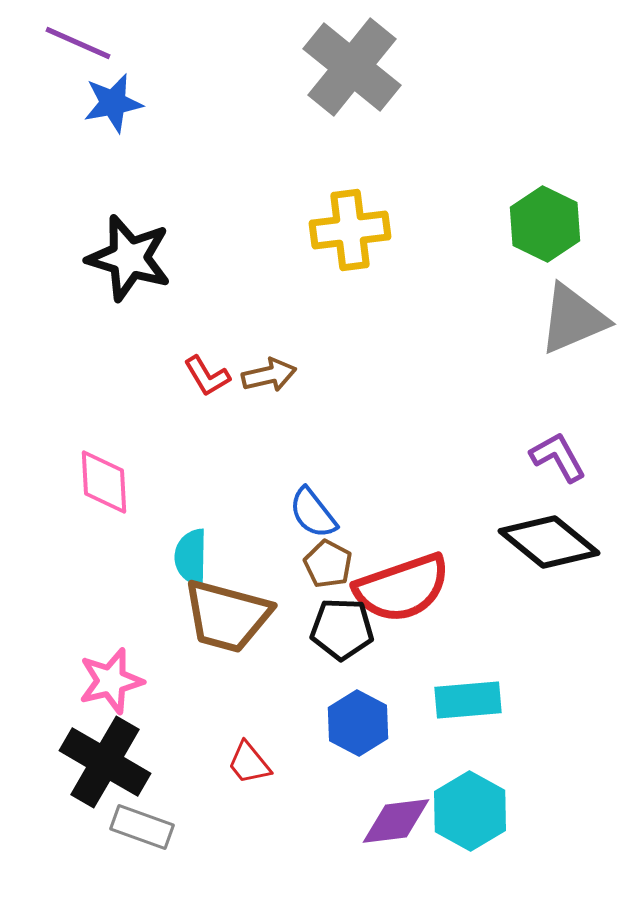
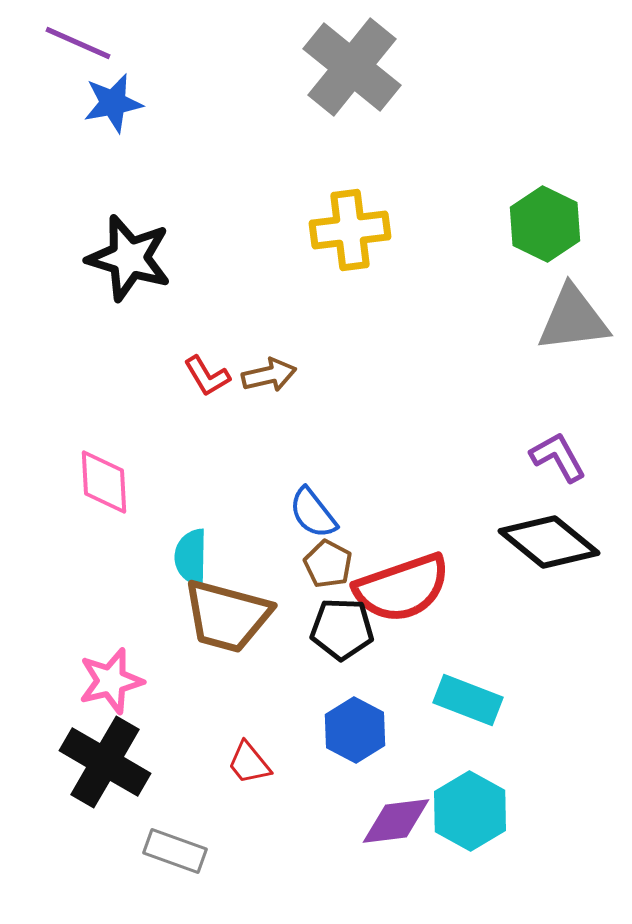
gray triangle: rotated 16 degrees clockwise
cyan rectangle: rotated 26 degrees clockwise
blue hexagon: moved 3 px left, 7 px down
gray rectangle: moved 33 px right, 24 px down
